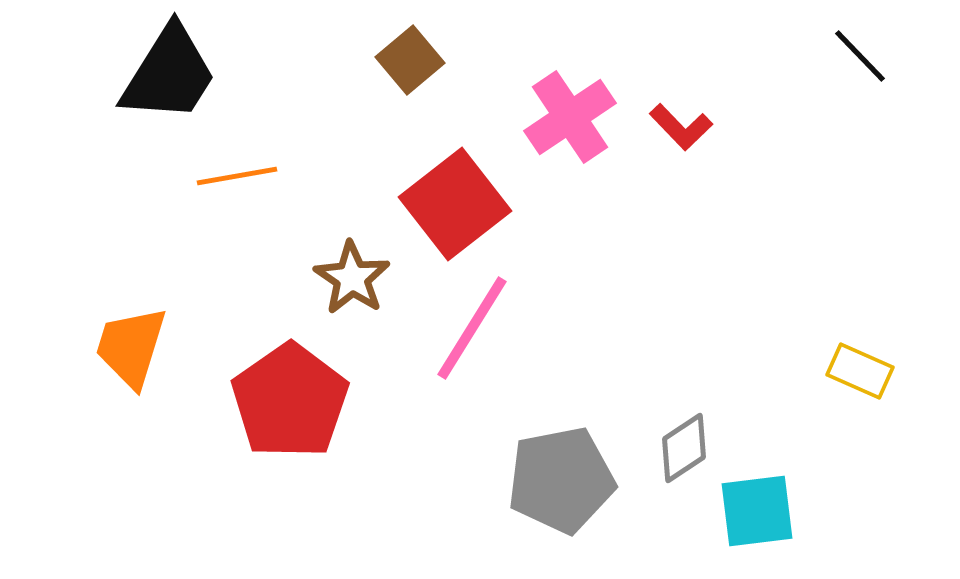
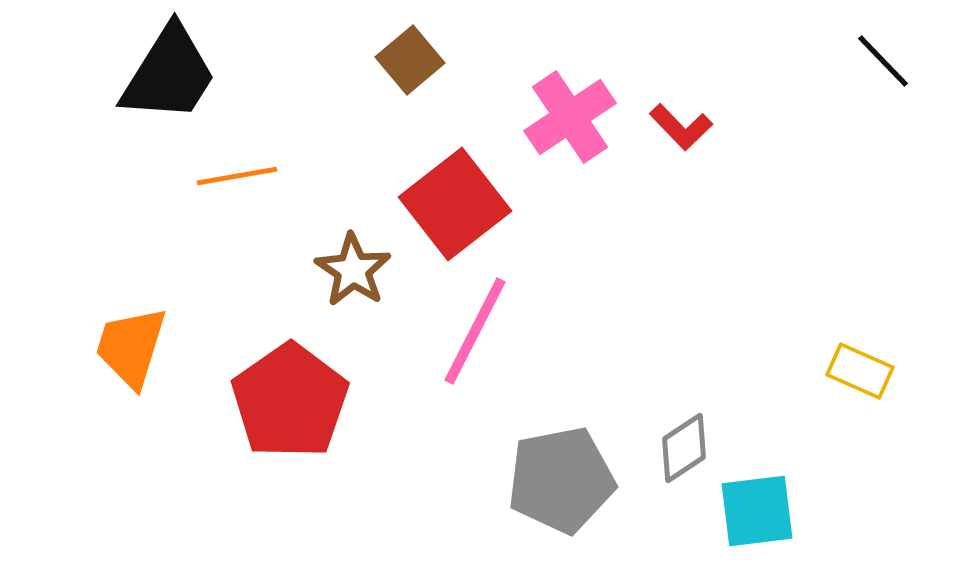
black line: moved 23 px right, 5 px down
brown star: moved 1 px right, 8 px up
pink line: moved 3 px right, 3 px down; rotated 5 degrees counterclockwise
